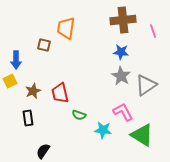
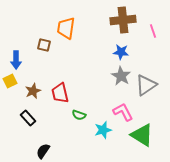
black rectangle: rotated 35 degrees counterclockwise
cyan star: rotated 24 degrees counterclockwise
